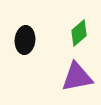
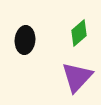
purple triangle: rotated 36 degrees counterclockwise
